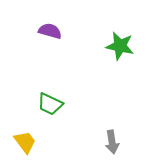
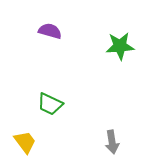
green star: rotated 16 degrees counterclockwise
